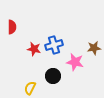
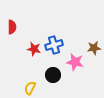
black circle: moved 1 px up
